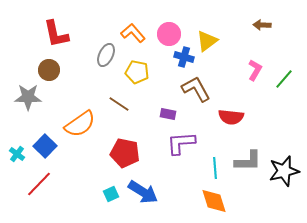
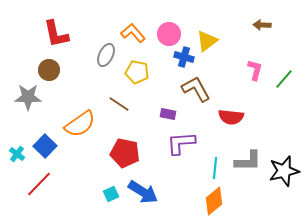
pink L-shape: rotated 15 degrees counterclockwise
cyan line: rotated 10 degrees clockwise
orange diamond: rotated 68 degrees clockwise
